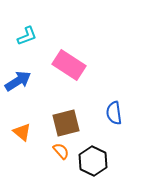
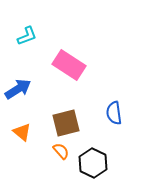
blue arrow: moved 8 px down
black hexagon: moved 2 px down
